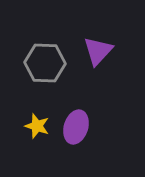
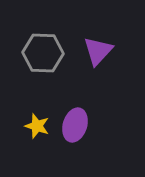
gray hexagon: moved 2 px left, 10 px up
purple ellipse: moved 1 px left, 2 px up
